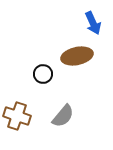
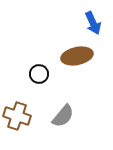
black circle: moved 4 px left
